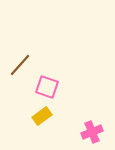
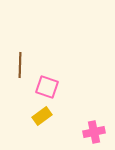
brown line: rotated 40 degrees counterclockwise
pink cross: moved 2 px right; rotated 10 degrees clockwise
